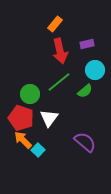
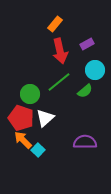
purple rectangle: rotated 16 degrees counterclockwise
white triangle: moved 4 px left; rotated 12 degrees clockwise
purple semicircle: rotated 40 degrees counterclockwise
